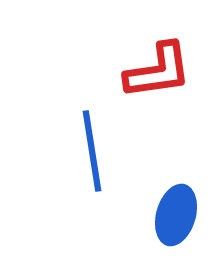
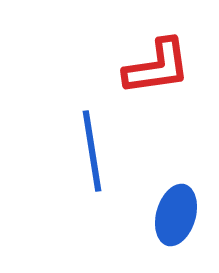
red L-shape: moved 1 px left, 4 px up
